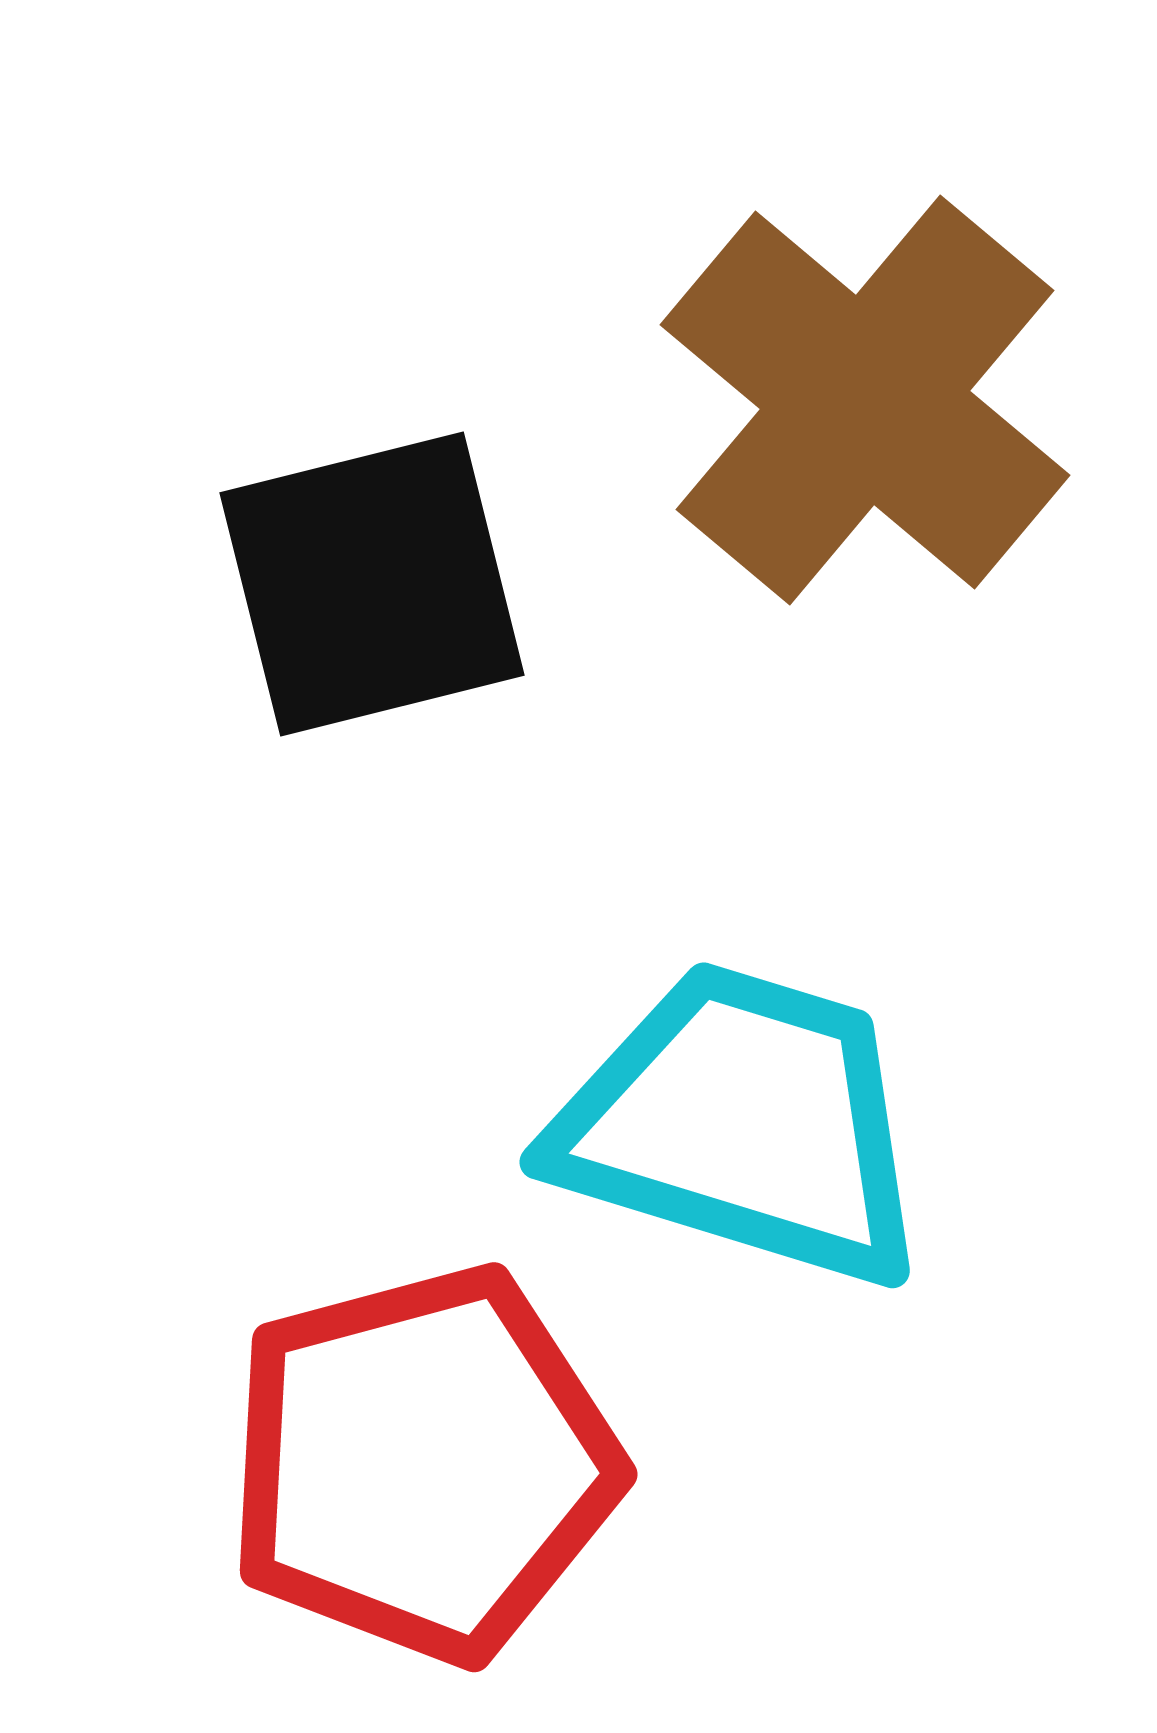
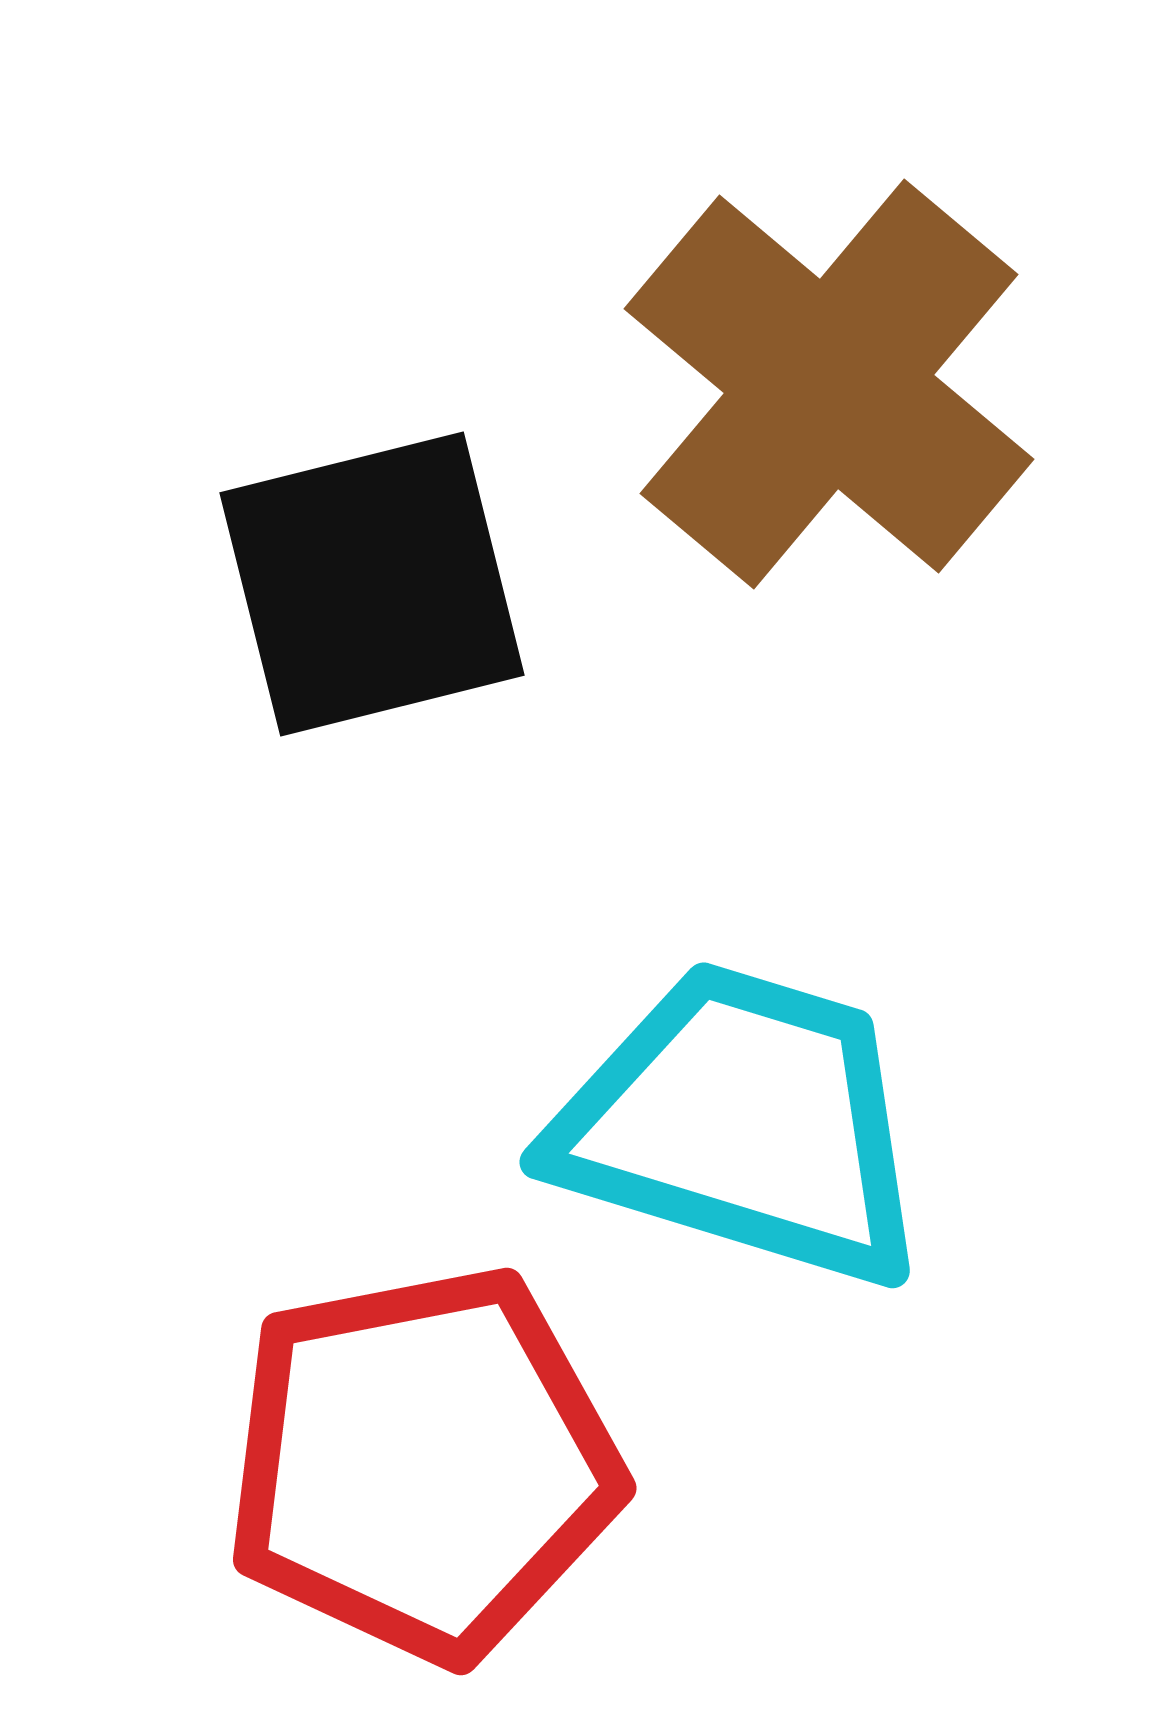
brown cross: moved 36 px left, 16 px up
red pentagon: rotated 4 degrees clockwise
